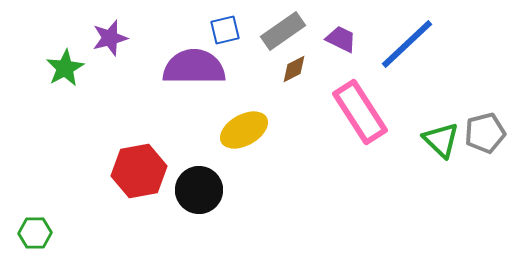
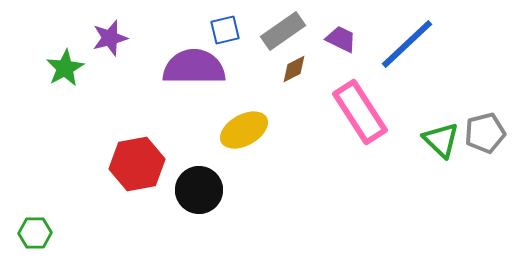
red hexagon: moved 2 px left, 7 px up
